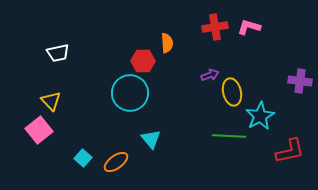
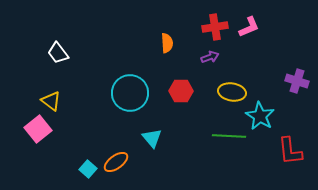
pink L-shape: rotated 140 degrees clockwise
white trapezoid: rotated 65 degrees clockwise
red hexagon: moved 38 px right, 30 px down
purple arrow: moved 18 px up
purple cross: moved 3 px left; rotated 10 degrees clockwise
yellow ellipse: rotated 68 degrees counterclockwise
yellow triangle: rotated 10 degrees counterclockwise
cyan star: rotated 12 degrees counterclockwise
pink square: moved 1 px left, 1 px up
cyan triangle: moved 1 px right, 1 px up
red L-shape: rotated 96 degrees clockwise
cyan square: moved 5 px right, 11 px down
